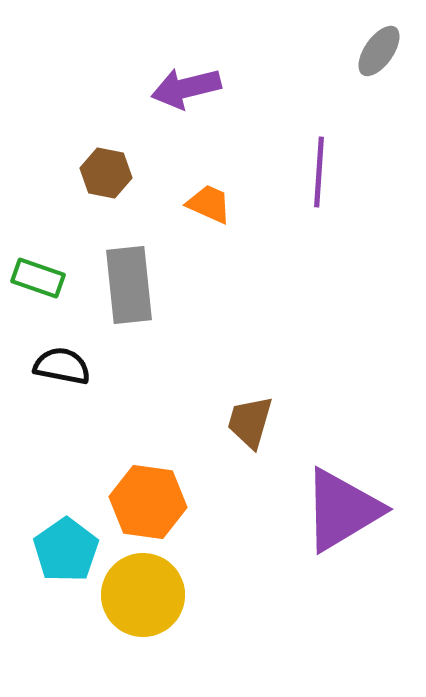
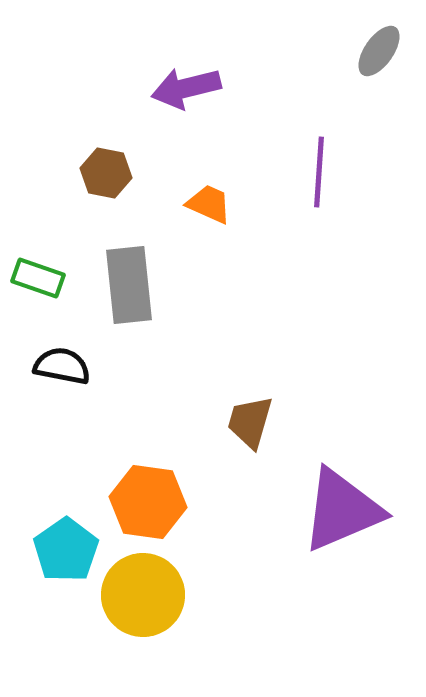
purple triangle: rotated 8 degrees clockwise
